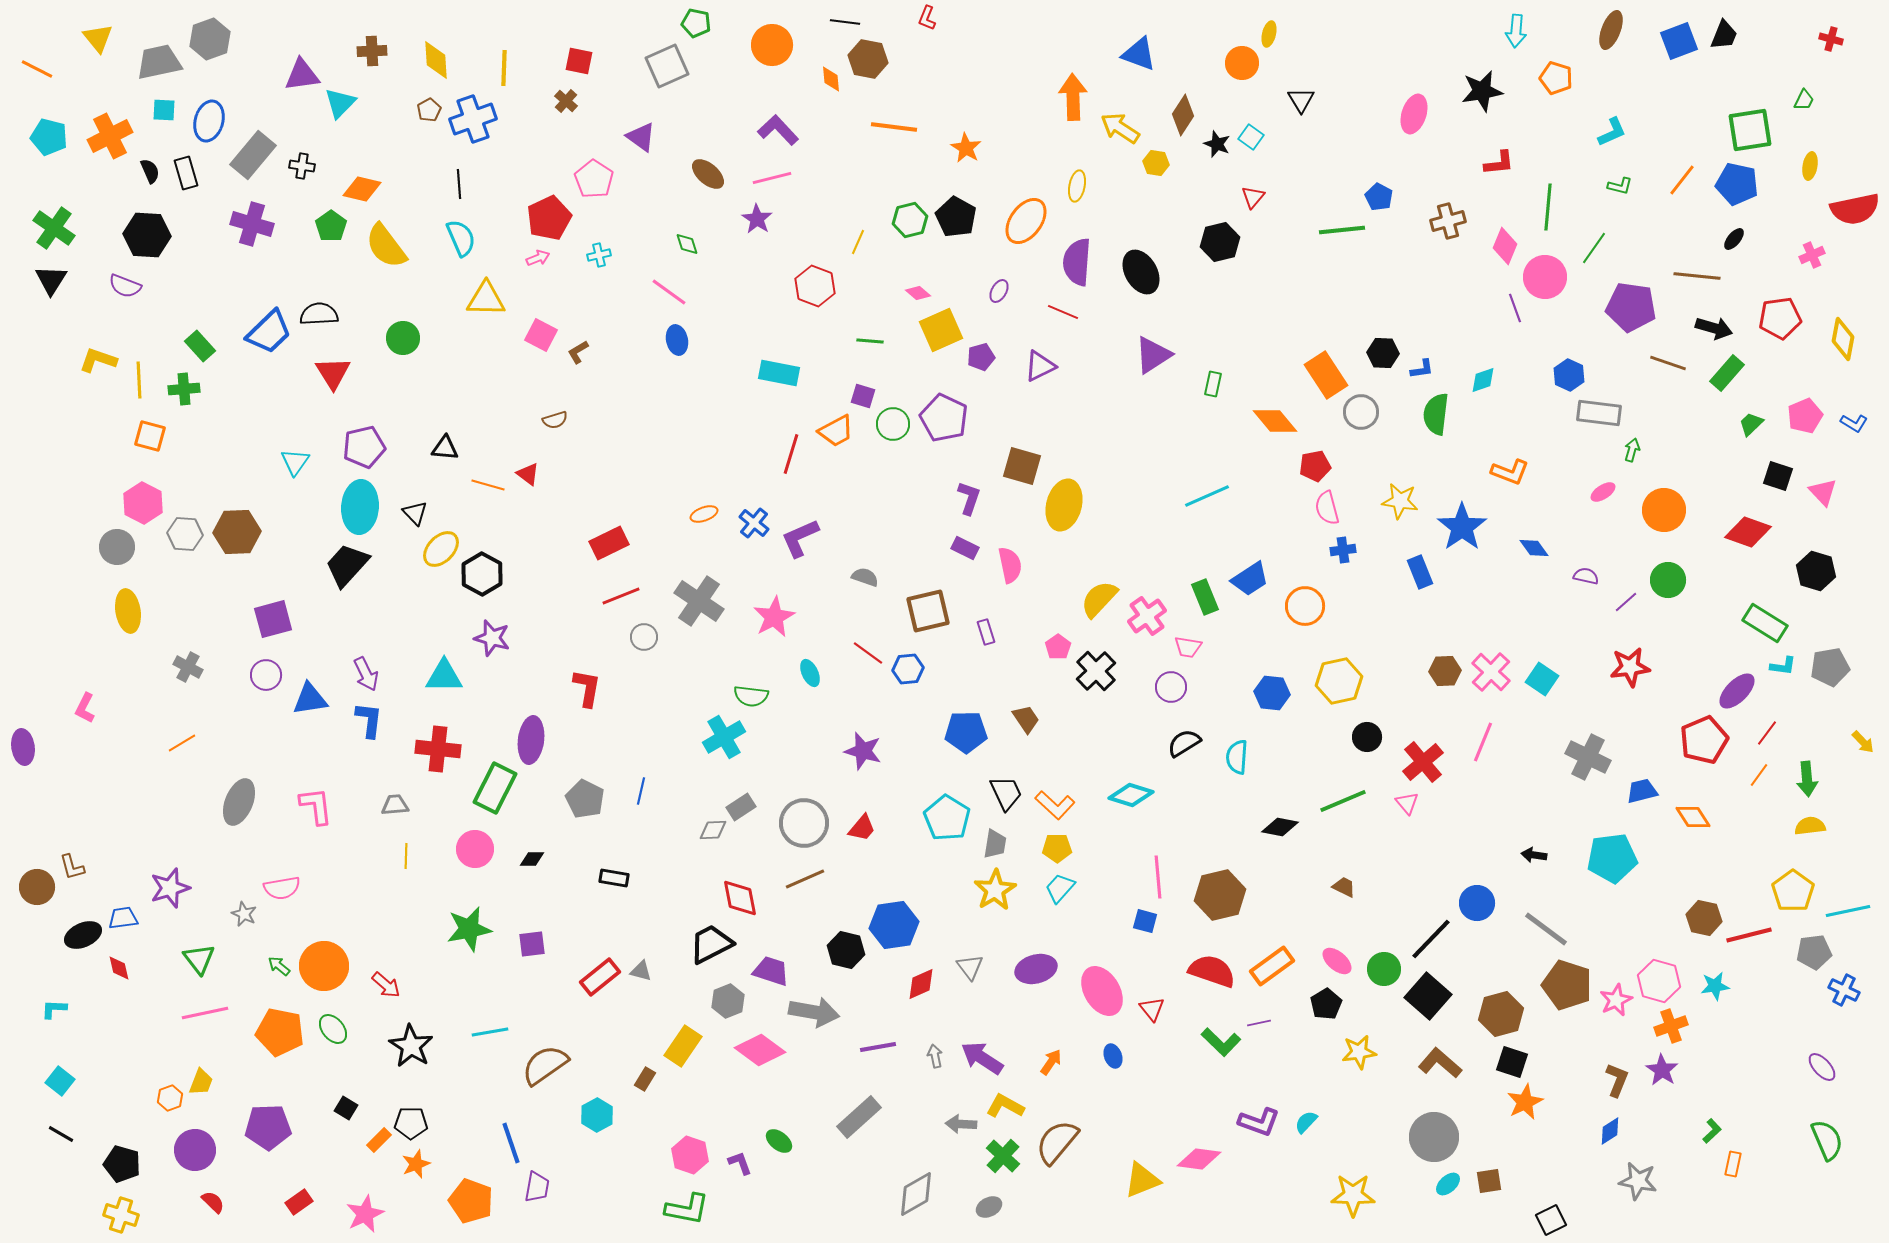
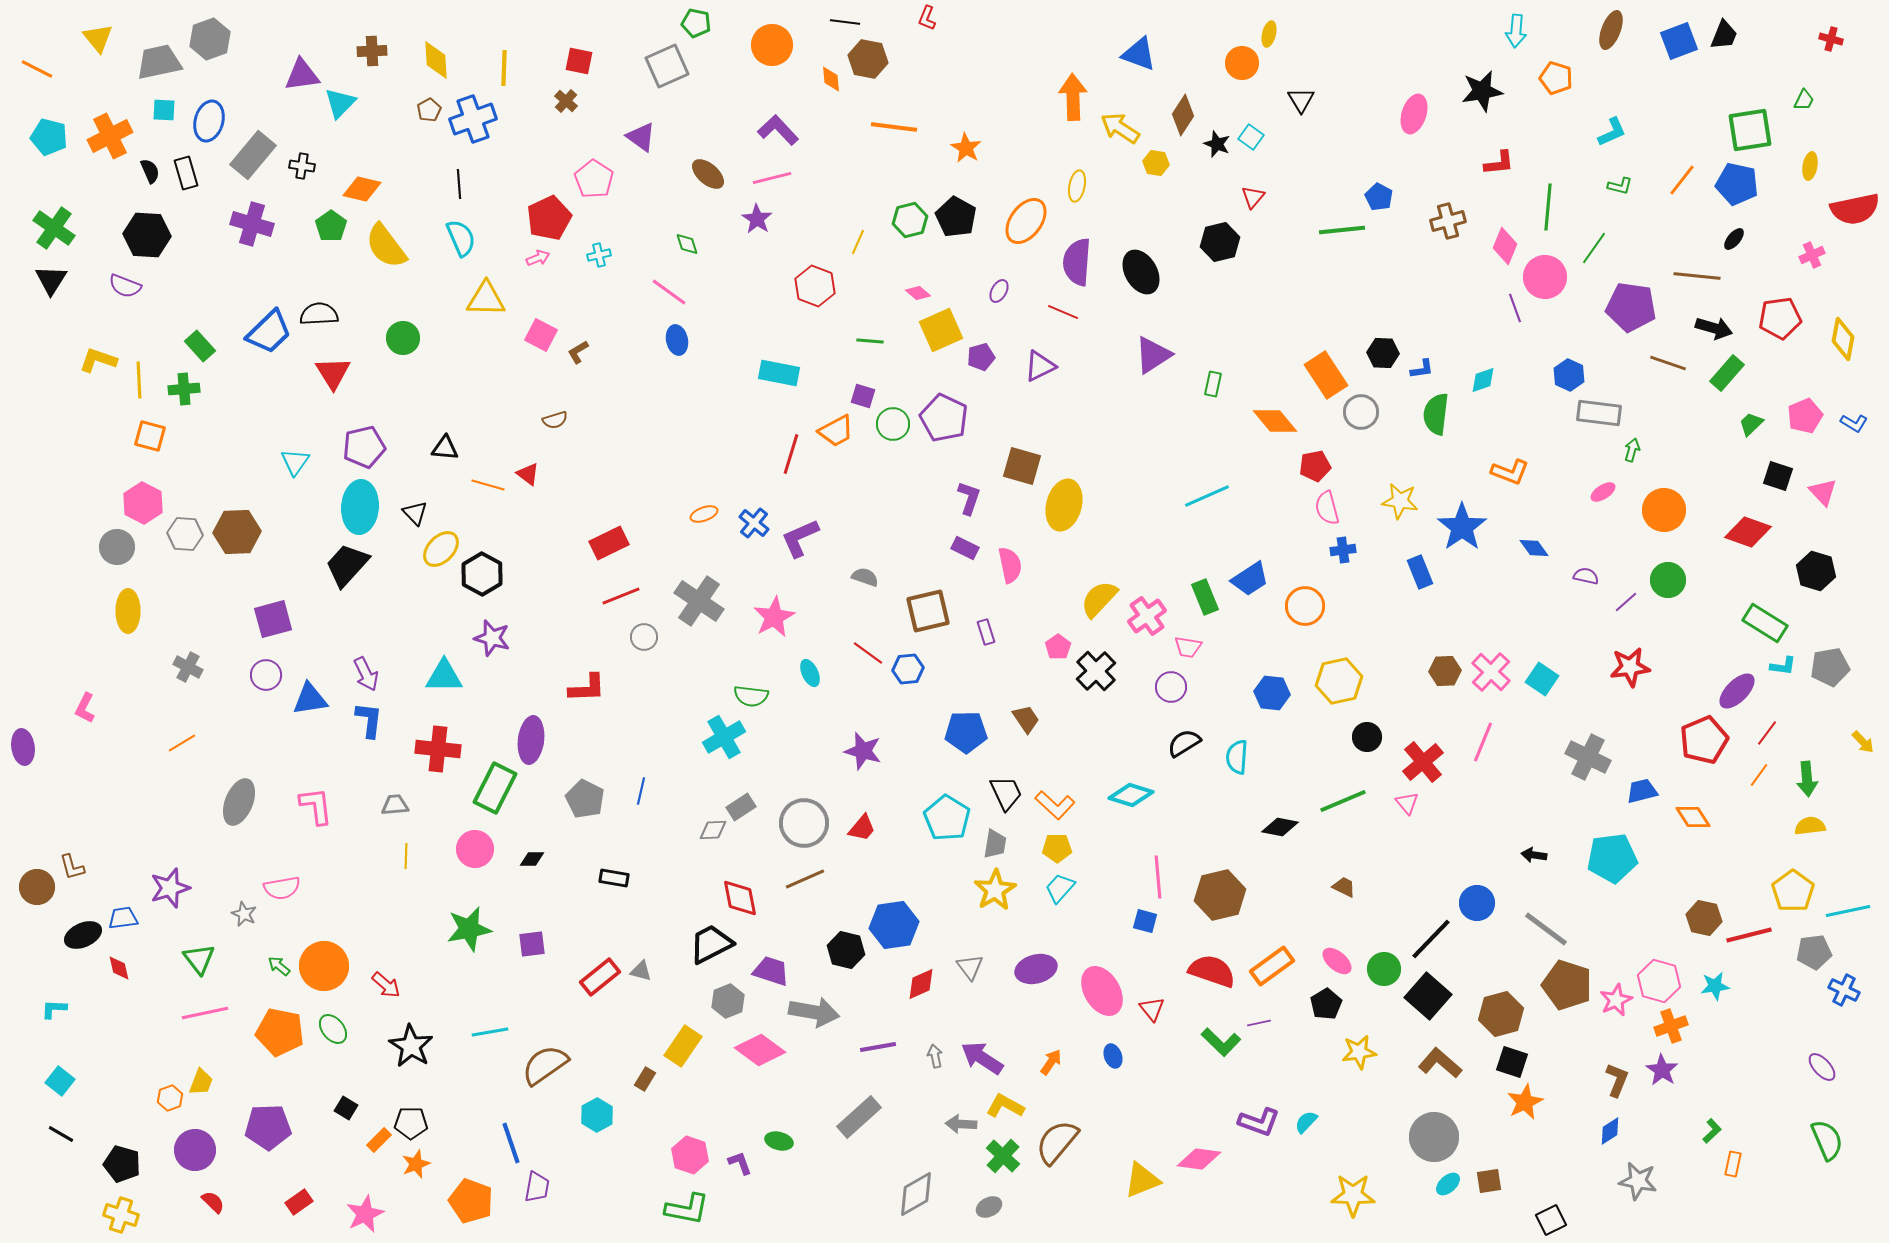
yellow ellipse at (128, 611): rotated 9 degrees clockwise
red L-shape at (587, 688): rotated 78 degrees clockwise
green ellipse at (779, 1141): rotated 24 degrees counterclockwise
